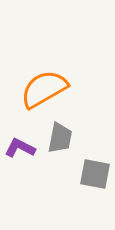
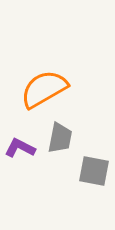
gray square: moved 1 px left, 3 px up
